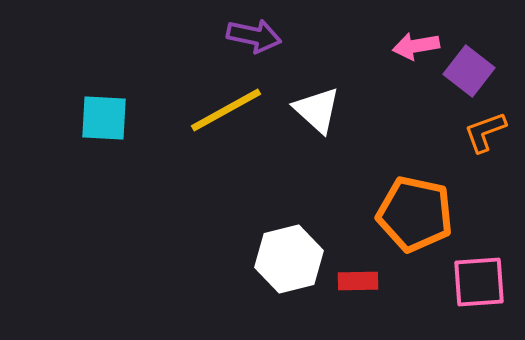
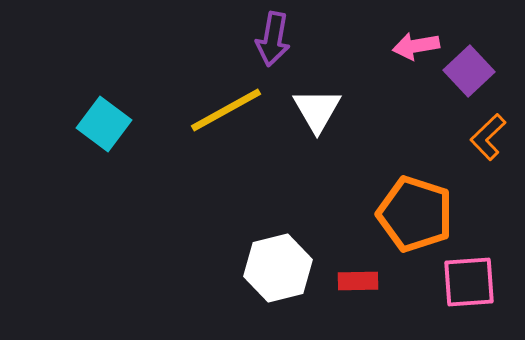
purple arrow: moved 19 px right, 3 px down; rotated 88 degrees clockwise
purple square: rotated 9 degrees clockwise
white triangle: rotated 18 degrees clockwise
cyan square: moved 6 px down; rotated 34 degrees clockwise
orange L-shape: moved 3 px right, 5 px down; rotated 24 degrees counterclockwise
orange pentagon: rotated 6 degrees clockwise
white hexagon: moved 11 px left, 9 px down
pink square: moved 10 px left
